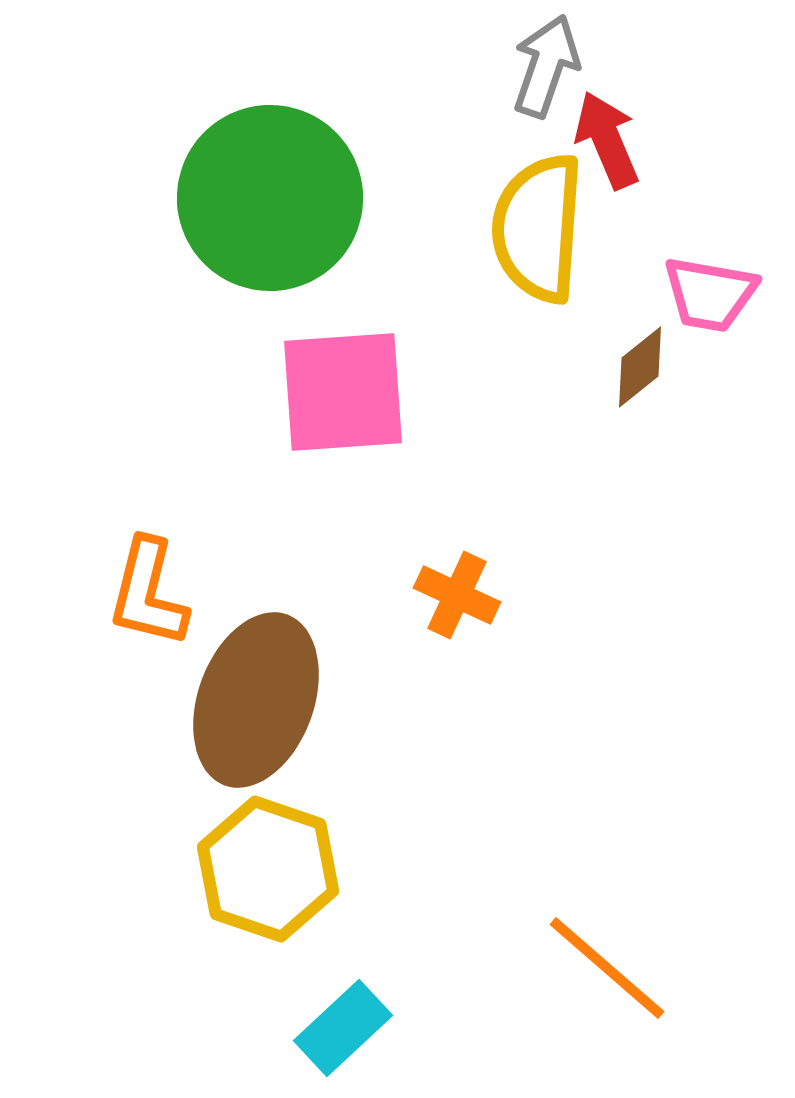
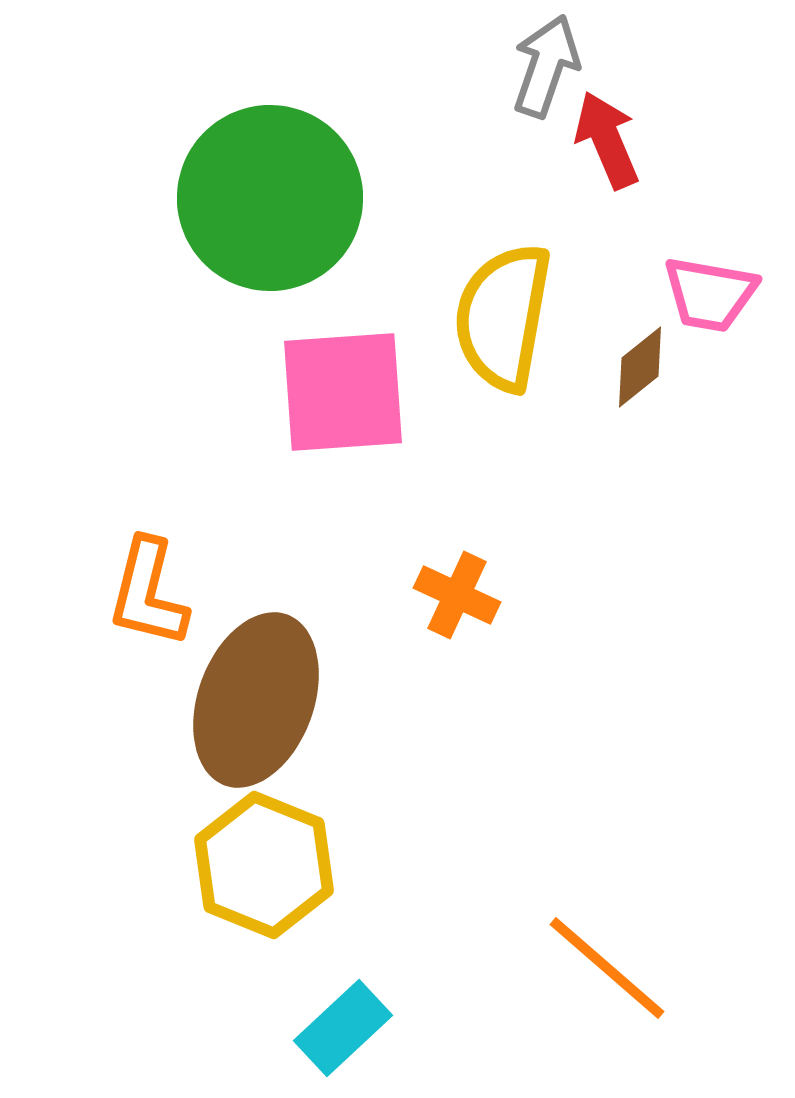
yellow semicircle: moved 35 px left, 89 px down; rotated 6 degrees clockwise
yellow hexagon: moved 4 px left, 4 px up; rotated 3 degrees clockwise
